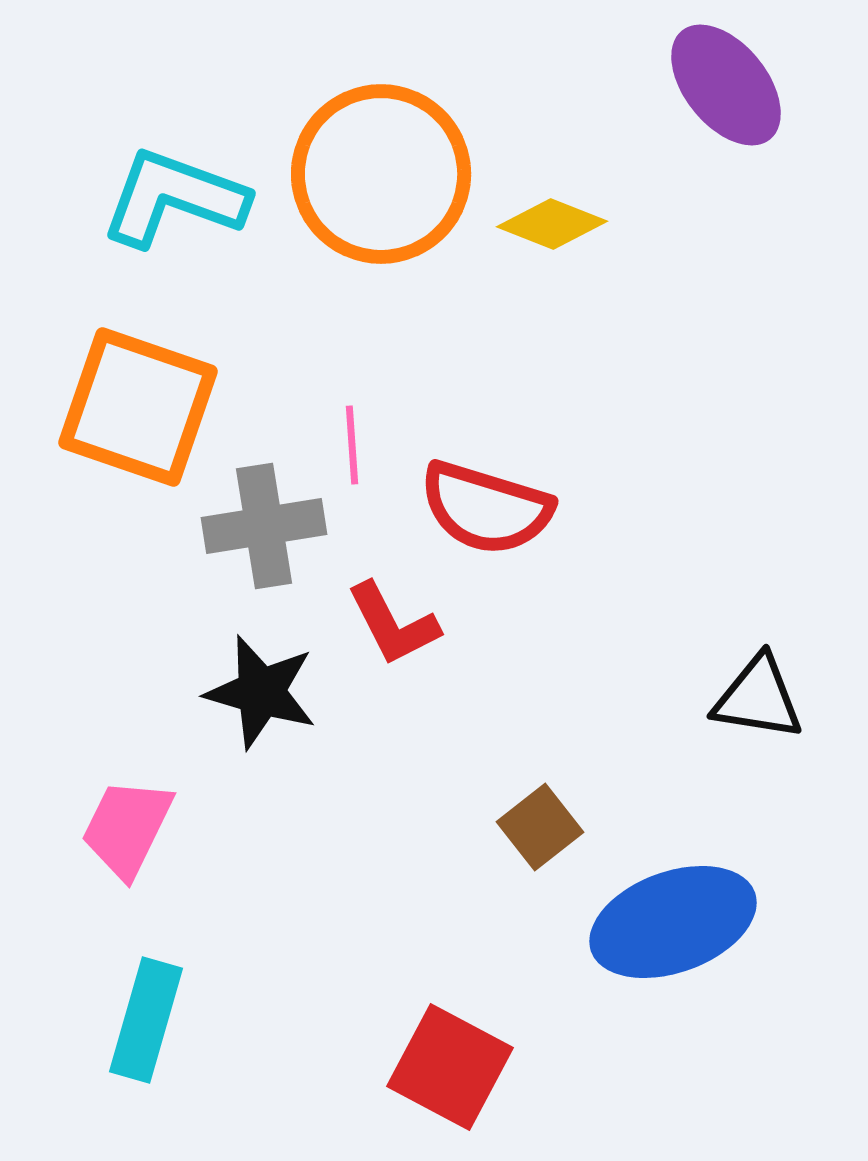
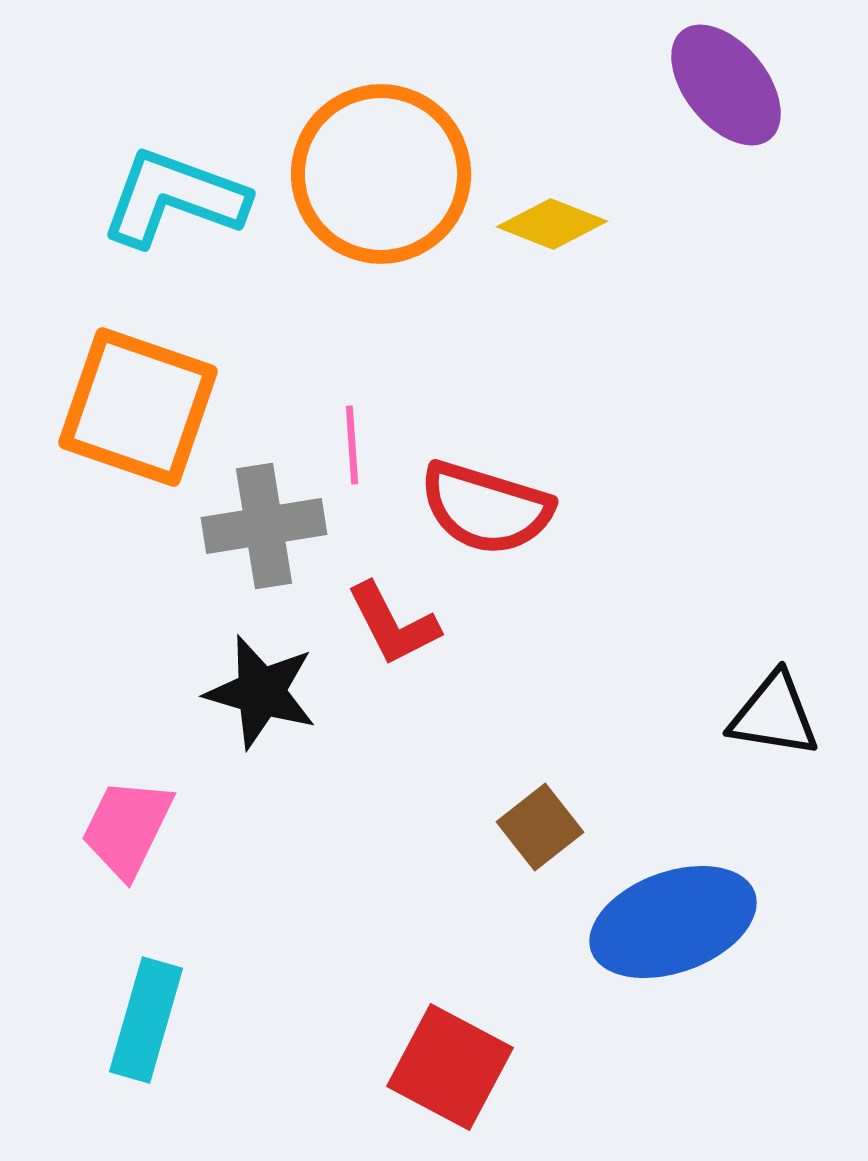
black triangle: moved 16 px right, 17 px down
